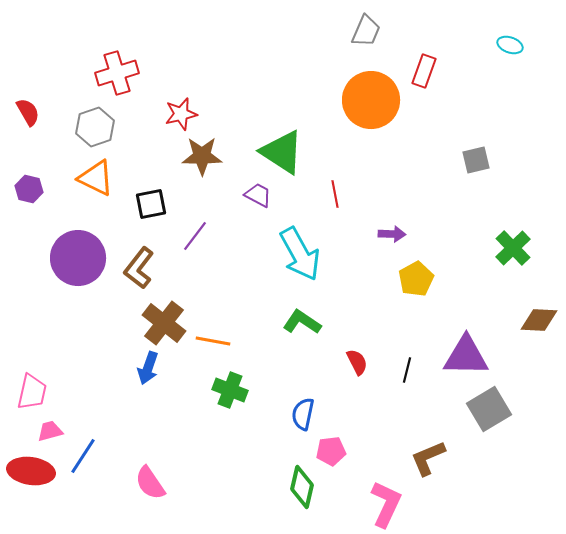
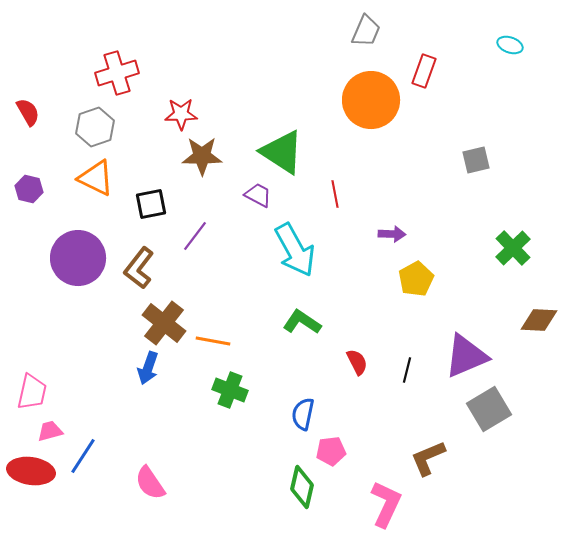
red star at (181, 114): rotated 12 degrees clockwise
cyan arrow at (300, 254): moved 5 px left, 4 px up
purple triangle at (466, 356): rotated 24 degrees counterclockwise
